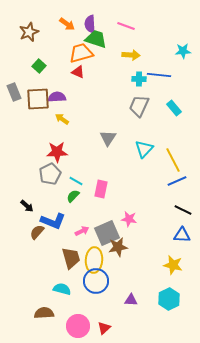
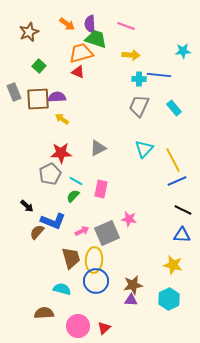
gray triangle at (108, 138): moved 10 px left, 10 px down; rotated 30 degrees clockwise
red star at (57, 152): moved 4 px right, 1 px down
brown star at (118, 247): moved 15 px right, 38 px down
